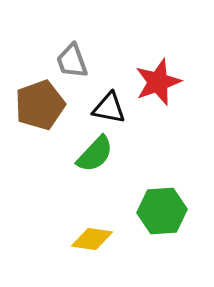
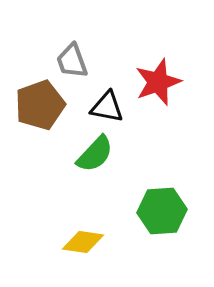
black triangle: moved 2 px left, 1 px up
yellow diamond: moved 9 px left, 3 px down
